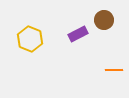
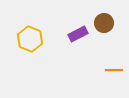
brown circle: moved 3 px down
